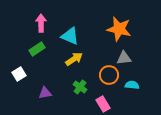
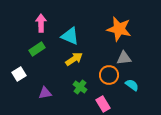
cyan semicircle: rotated 32 degrees clockwise
